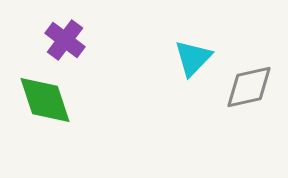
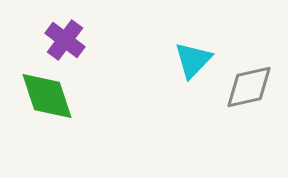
cyan triangle: moved 2 px down
green diamond: moved 2 px right, 4 px up
